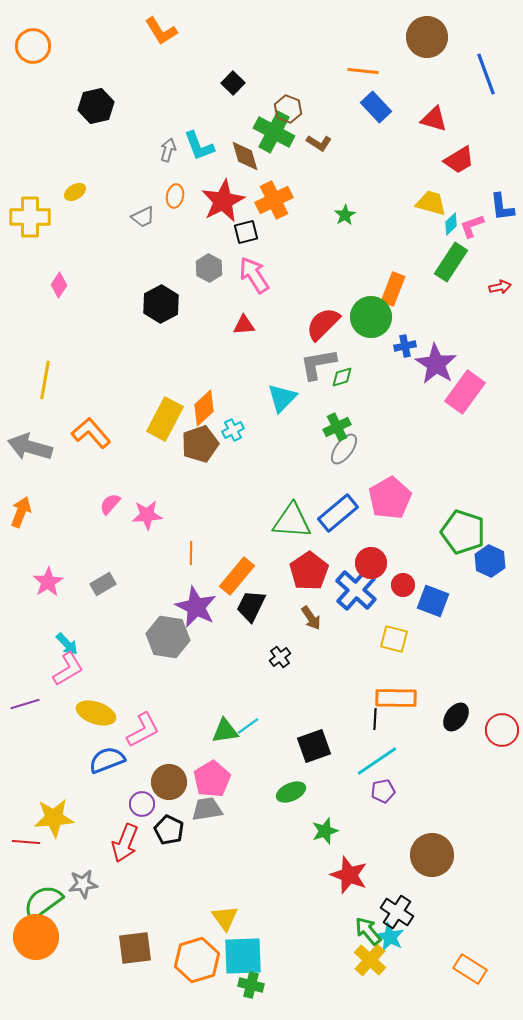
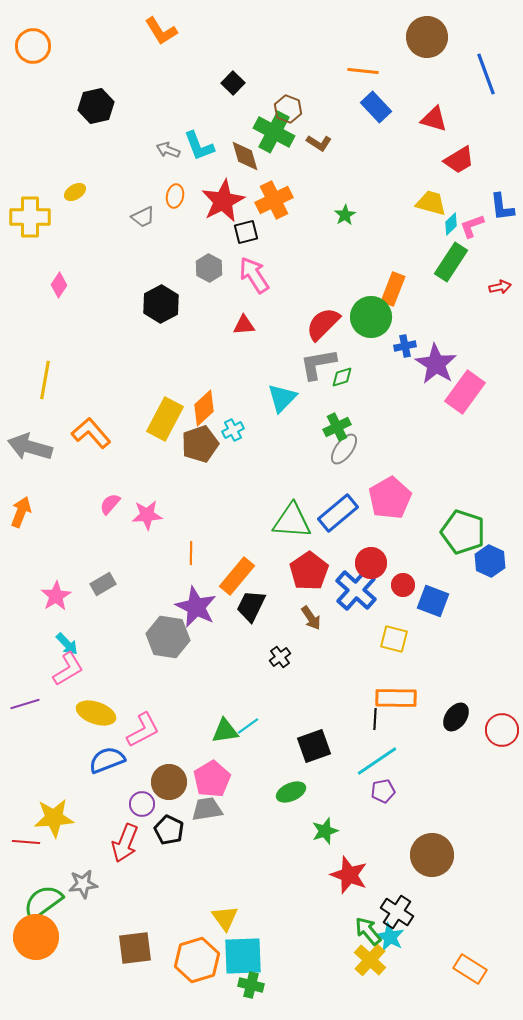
gray arrow at (168, 150): rotated 85 degrees counterclockwise
pink star at (48, 582): moved 8 px right, 14 px down
